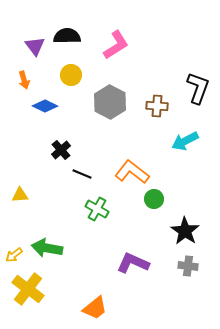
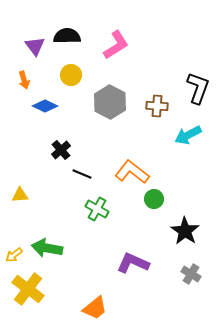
cyan arrow: moved 3 px right, 6 px up
gray cross: moved 3 px right, 8 px down; rotated 24 degrees clockwise
